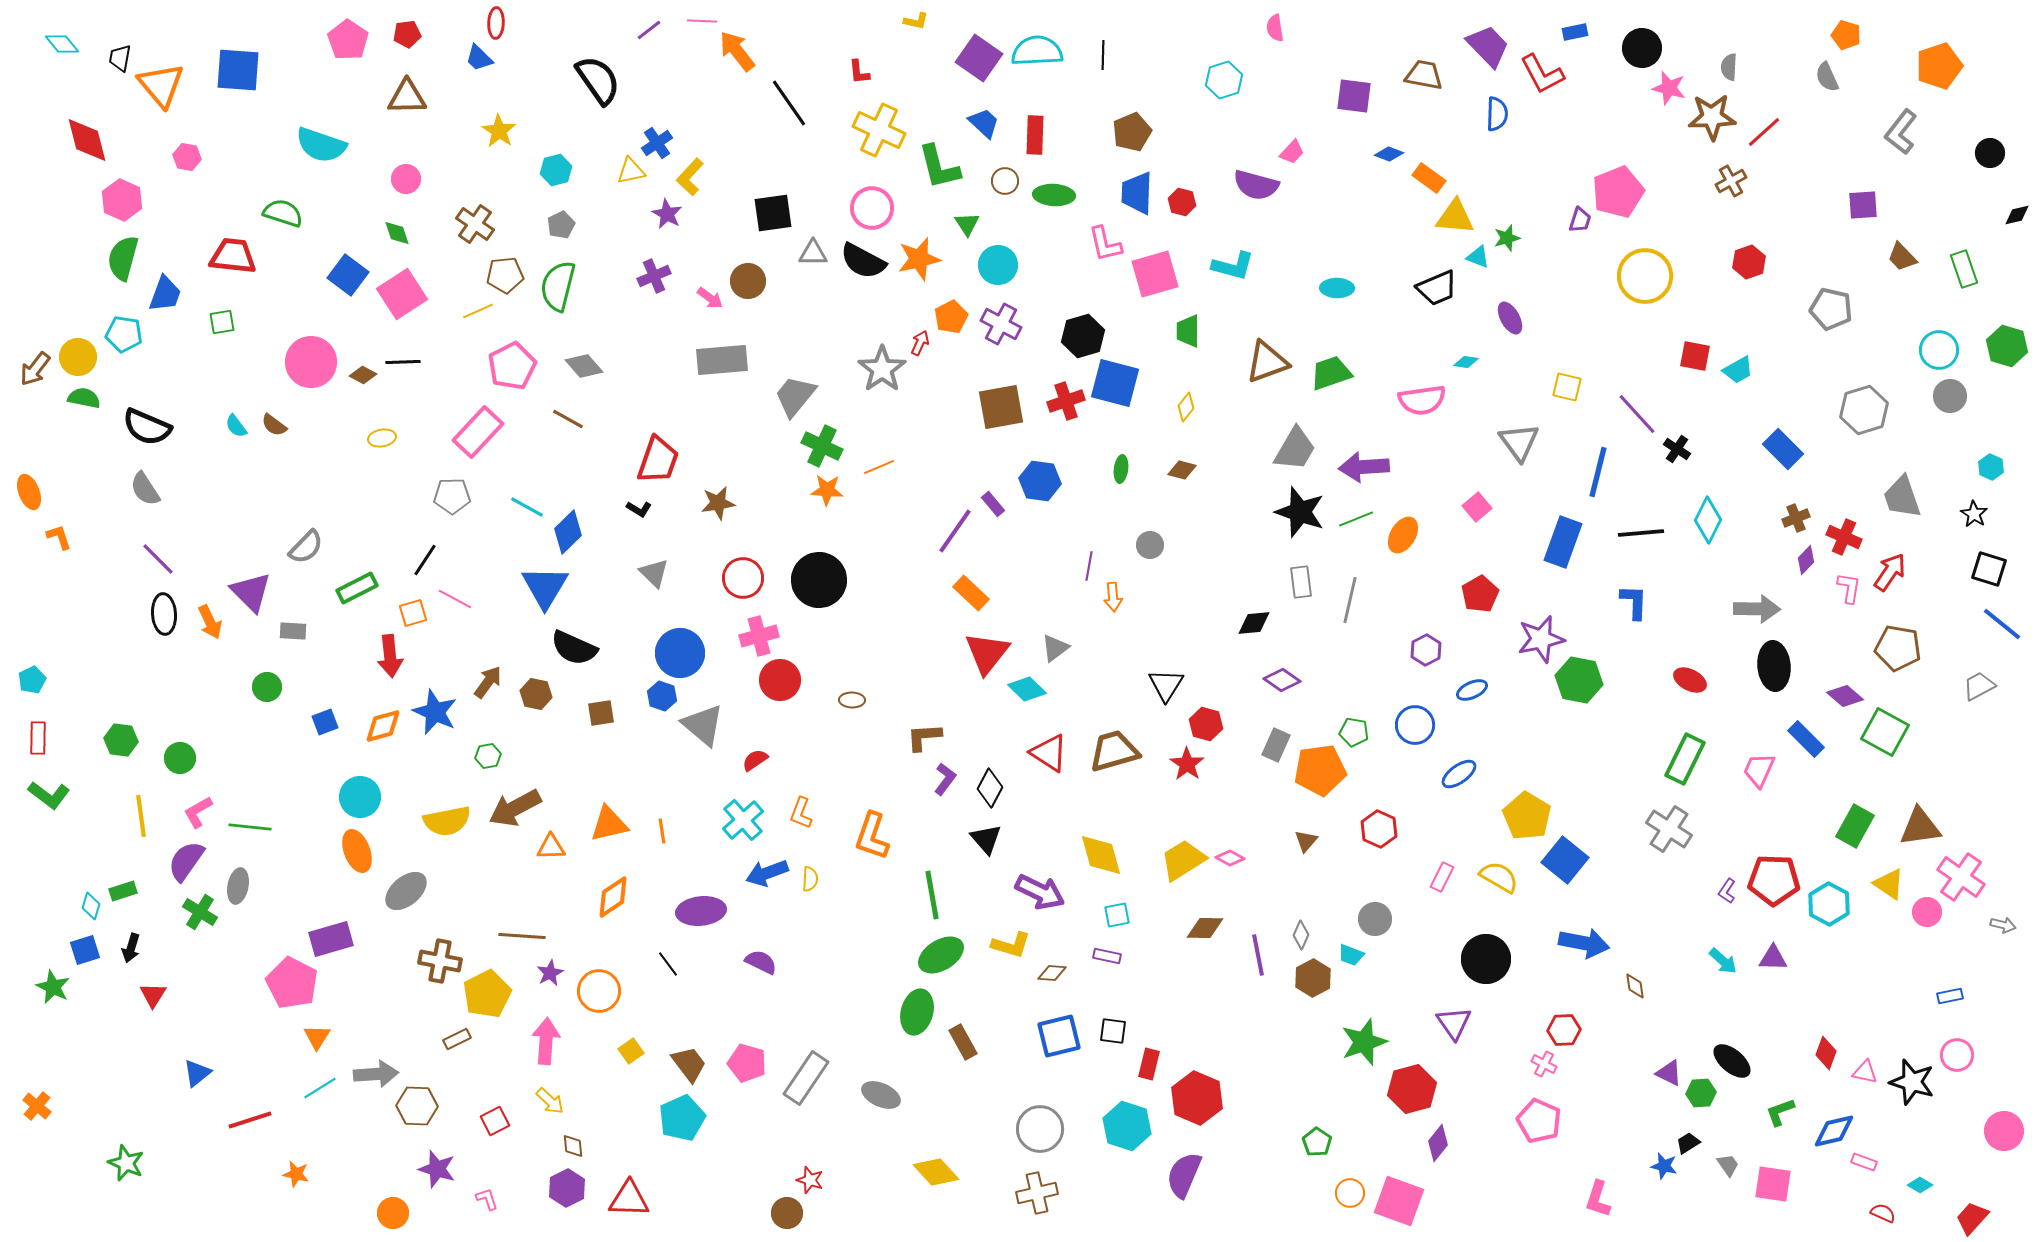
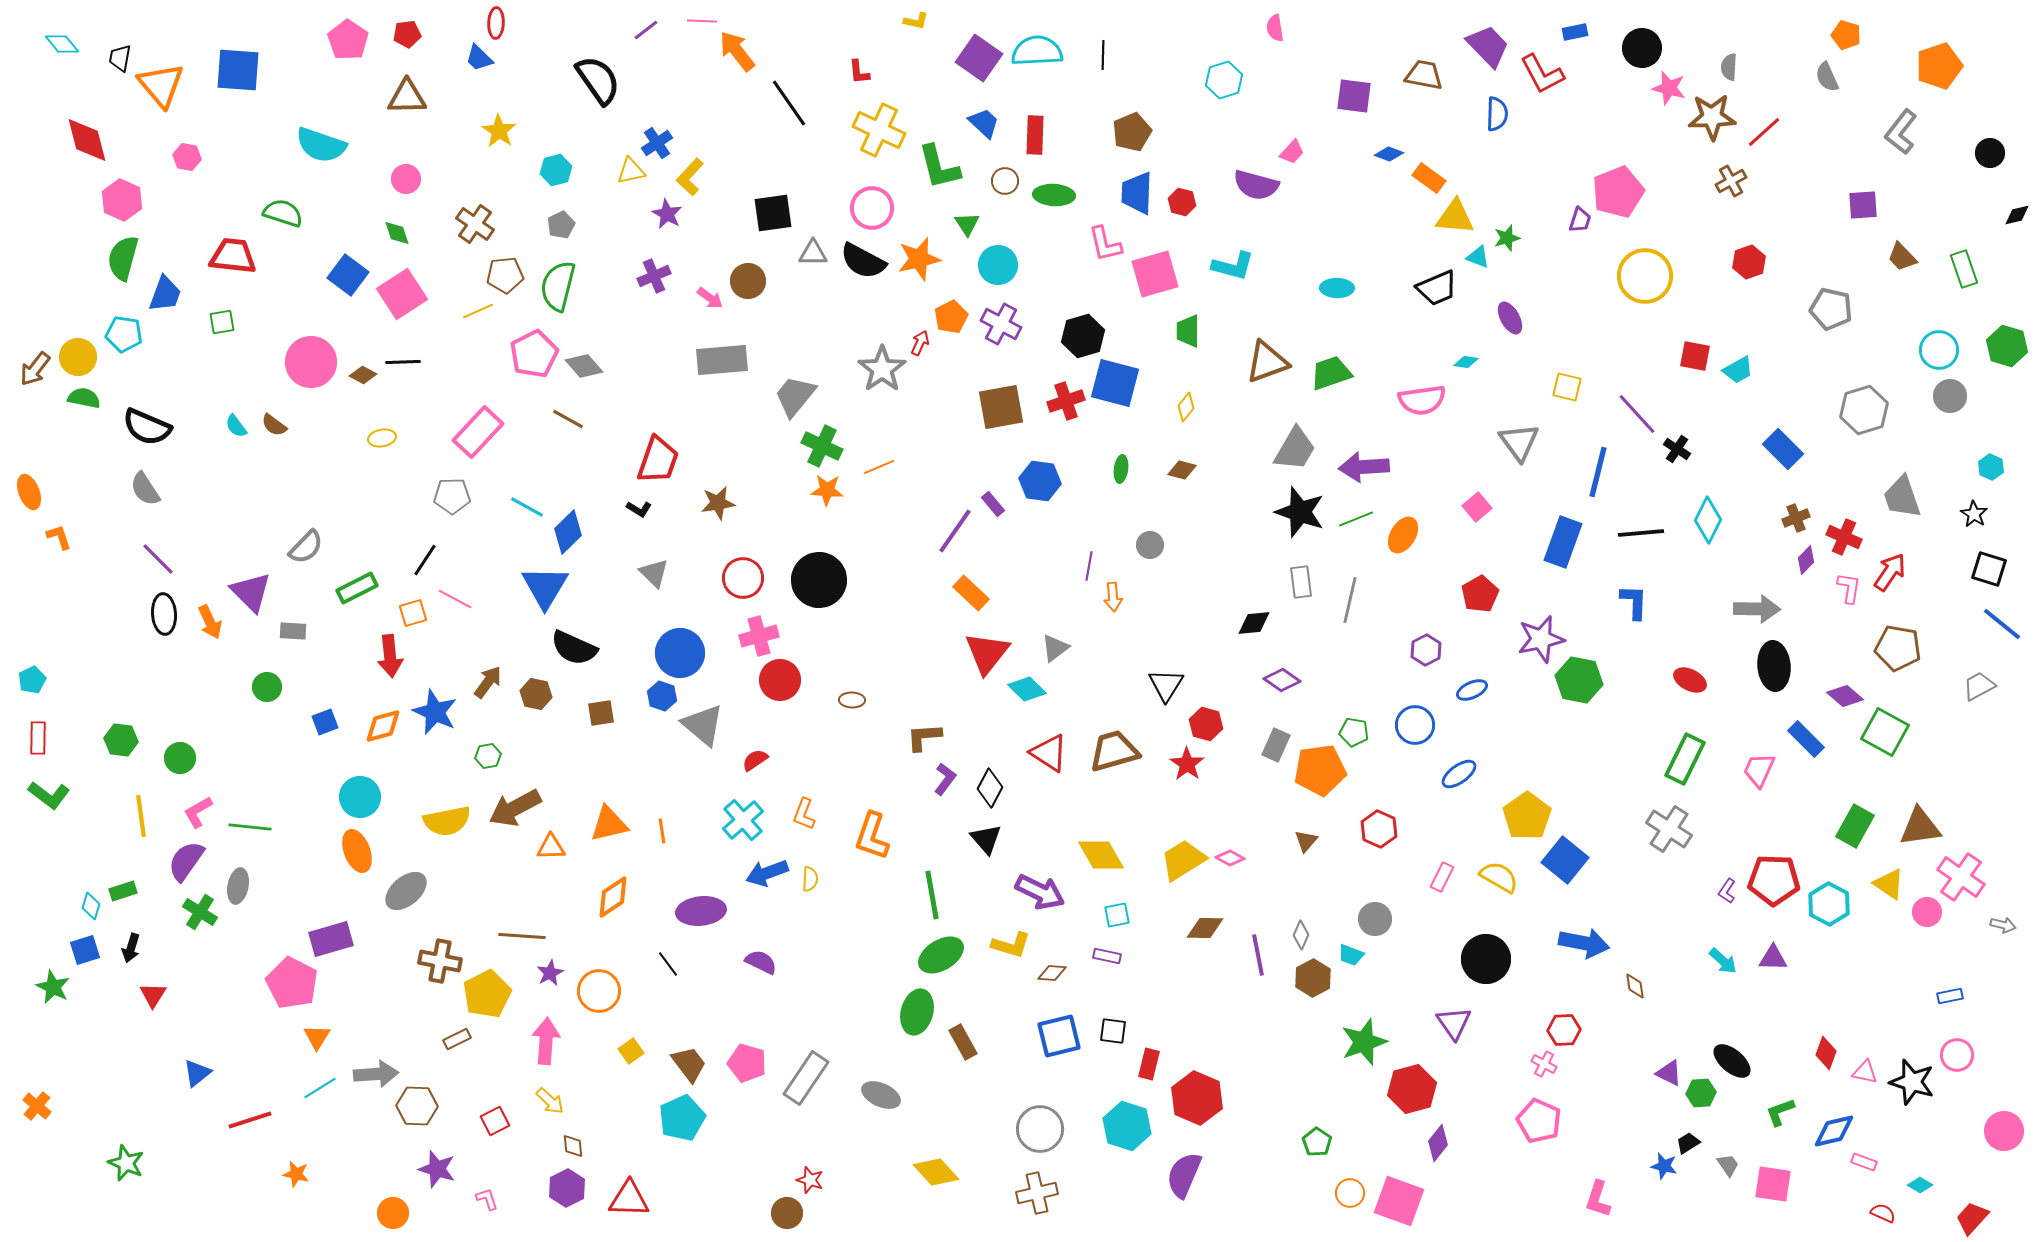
purple line at (649, 30): moved 3 px left
pink pentagon at (512, 366): moved 22 px right, 12 px up
orange L-shape at (801, 813): moved 3 px right, 1 px down
yellow pentagon at (1527, 816): rotated 6 degrees clockwise
yellow diamond at (1101, 855): rotated 15 degrees counterclockwise
